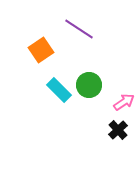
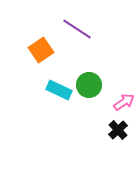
purple line: moved 2 px left
cyan rectangle: rotated 20 degrees counterclockwise
